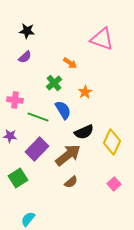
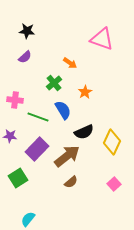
brown arrow: moved 1 px left, 1 px down
